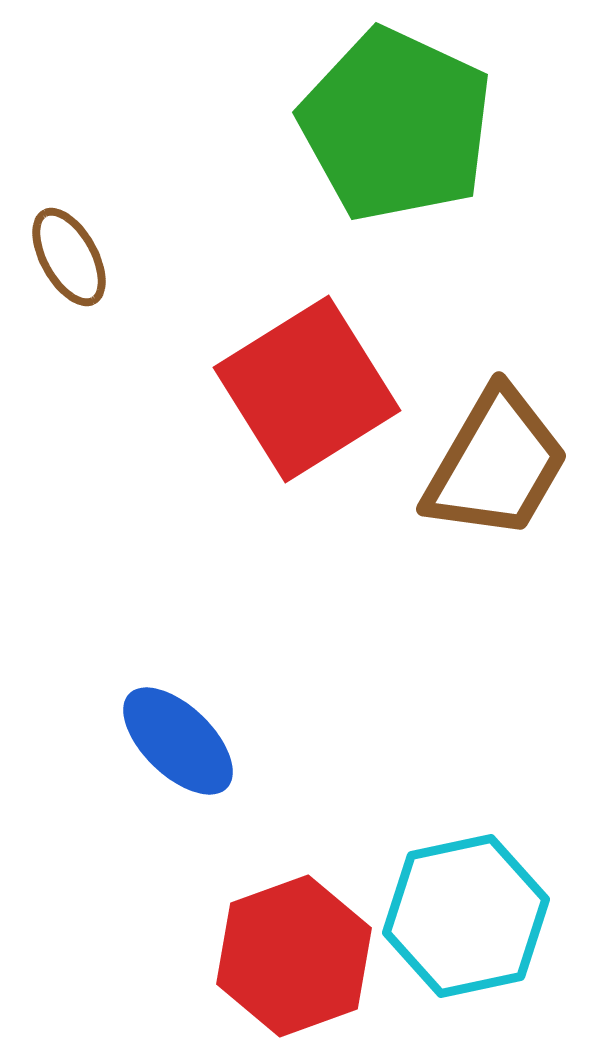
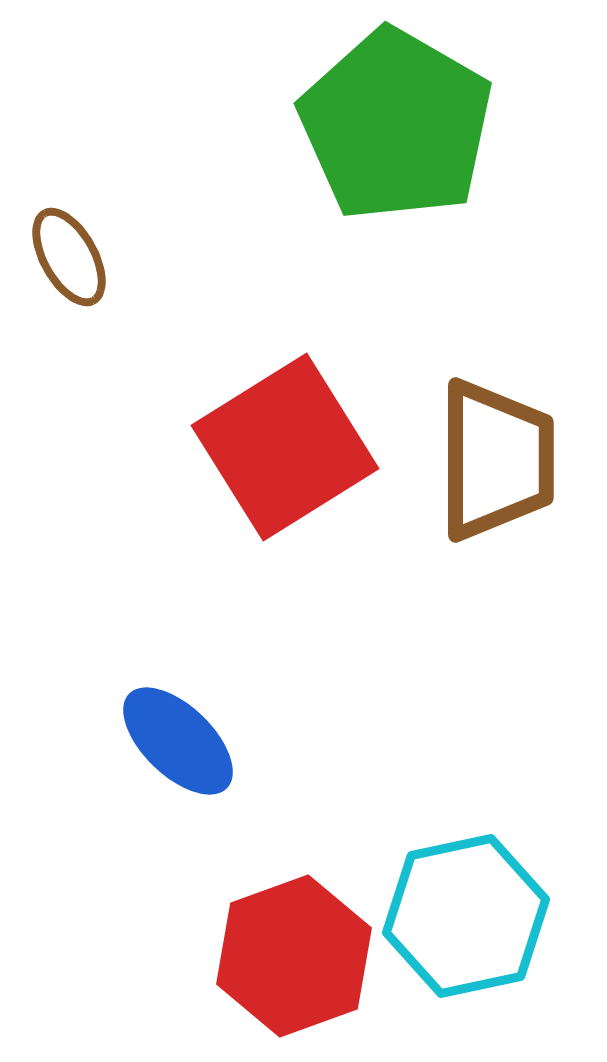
green pentagon: rotated 5 degrees clockwise
red square: moved 22 px left, 58 px down
brown trapezoid: moved 4 px up; rotated 30 degrees counterclockwise
